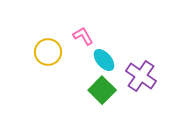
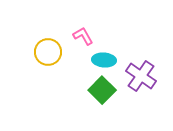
cyan ellipse: rotated 45 degrees counterclockwise
